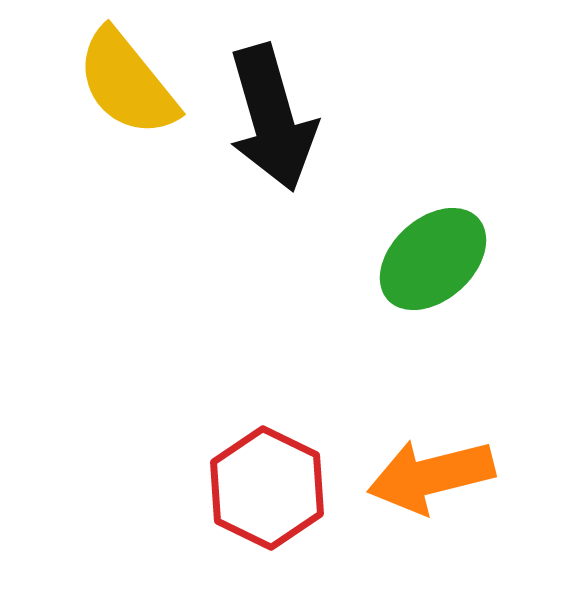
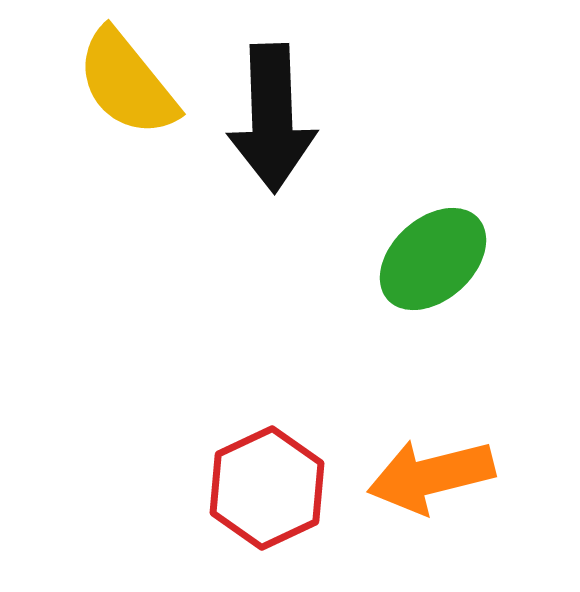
black arrow: rotated 14 degrees clockwise
red hexagon: rotated 9 degrees clockwise
